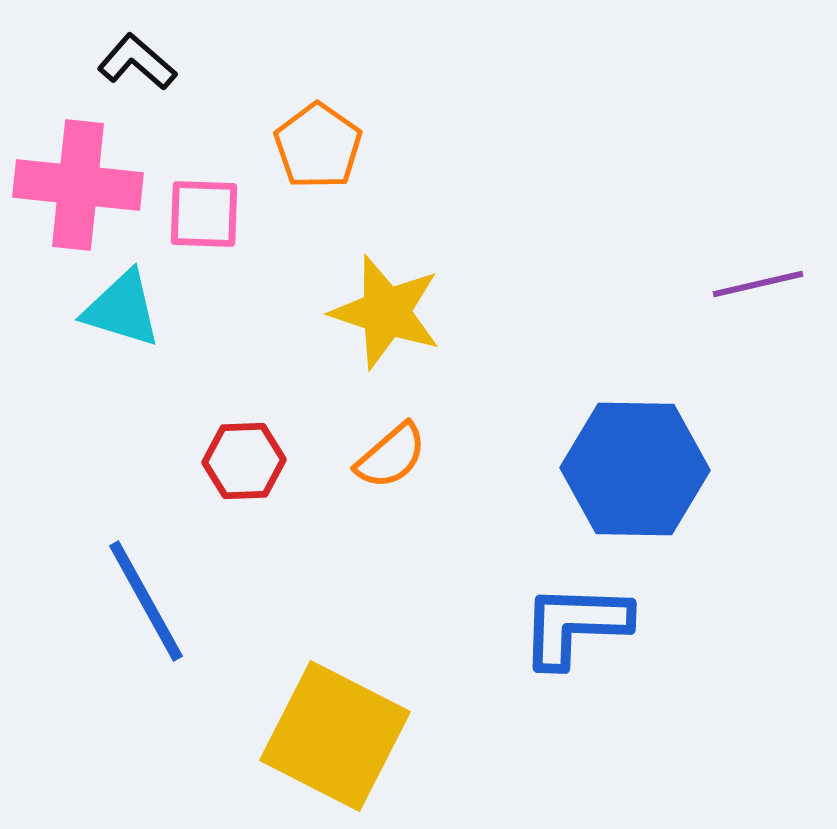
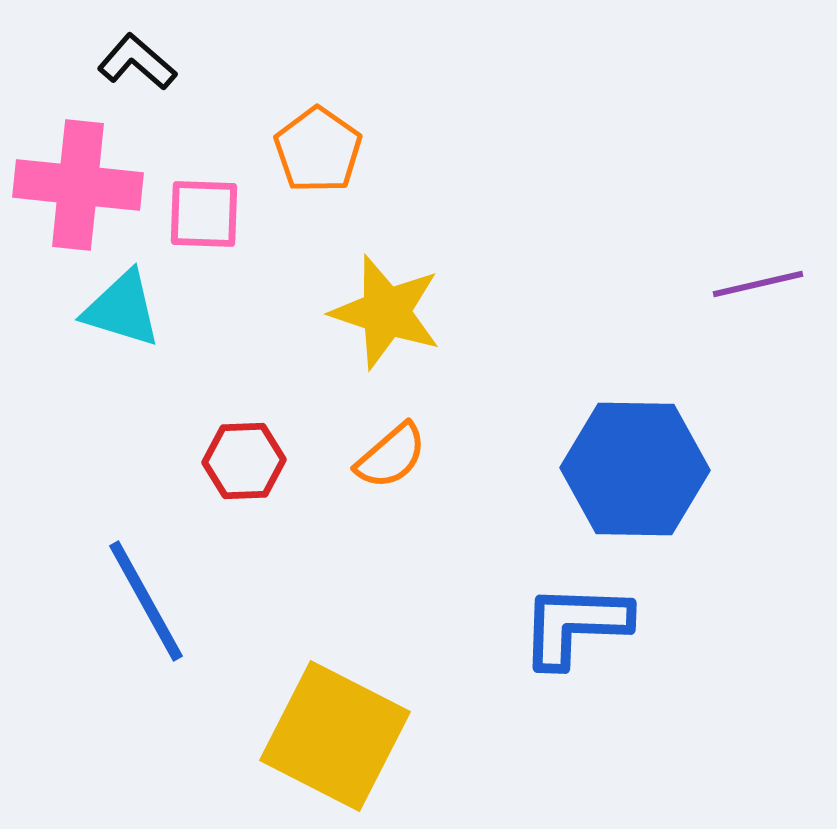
orange pentagon: moved 4 px down
